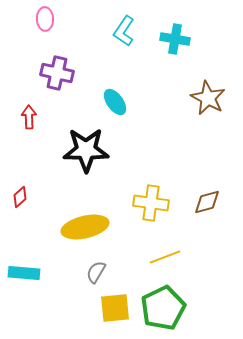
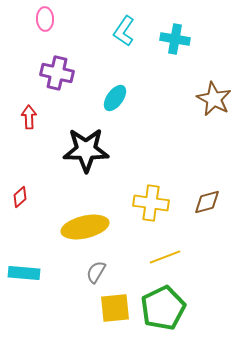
brown star: moved 6 px right, 1 px down
cyan ellipse: moved 4 px up; rotated 72 degrees clockwise
